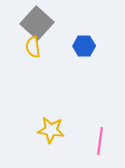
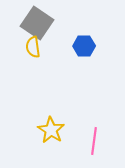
gray square: rotated 8 degrees counterclockwise
yellow star: rotated 24 degrees clockwise
pink line: moved 6 px left
